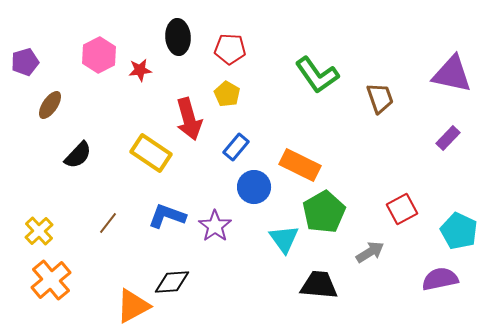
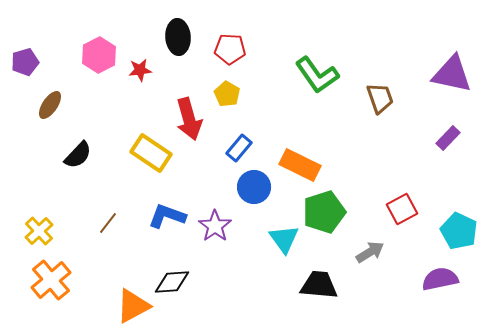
blue rectangle: moved 3 px right, 1 px down
green pentagon: rotated 12 degrees clockwise
